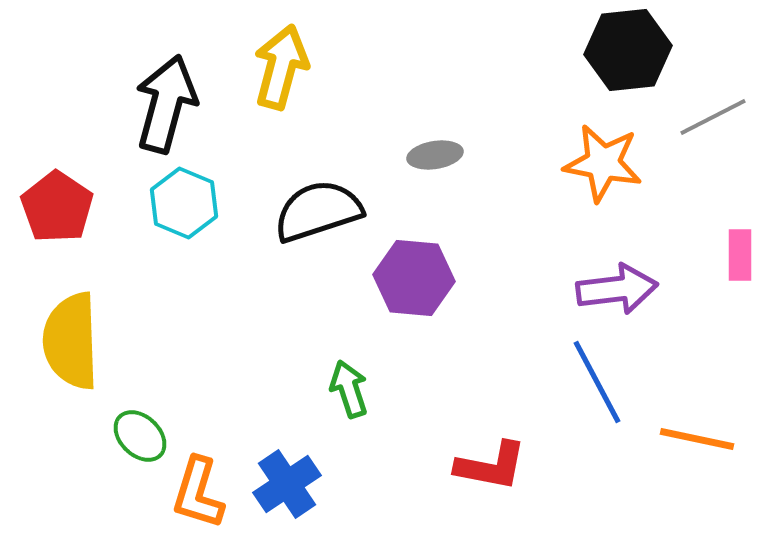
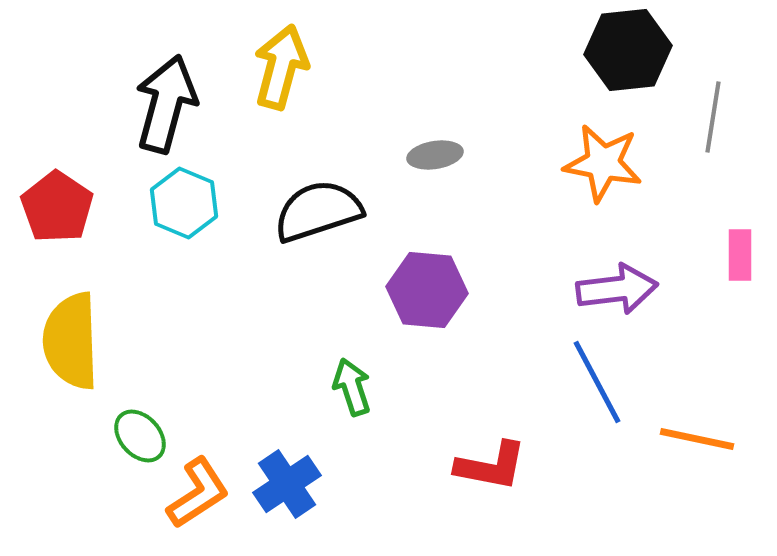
gray line: rotated 54 degrees counterclockwise
purple hexagon: moved 13 px right, 12 px down
green arrow: moved 3 px right, 2 px up
green ellipse: rotated 4 degrees clockwise
orange L-shape: rotated 140 degrees counterclockwise
